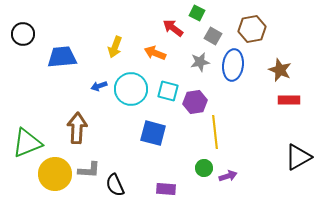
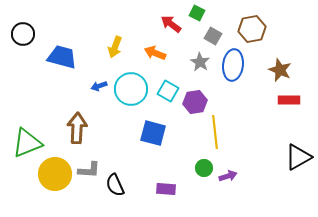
red arrow: moved 2 px left, 4 px up
blue trapezoid: rotated 20 degrees clockwise
gray star: rotated 30 degrees counterclockwise
cyan square: rotated 15 degrees clockwise
